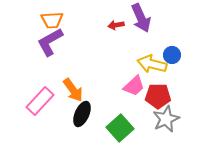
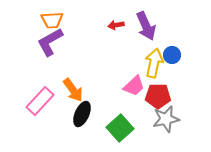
purple arrow: moved 5 px right, 8 px down
yellow arrow: moved 2 px right, 1 px up; rotated 88 degrees clockwise
gray star: rotated 12 degrees clockwise
